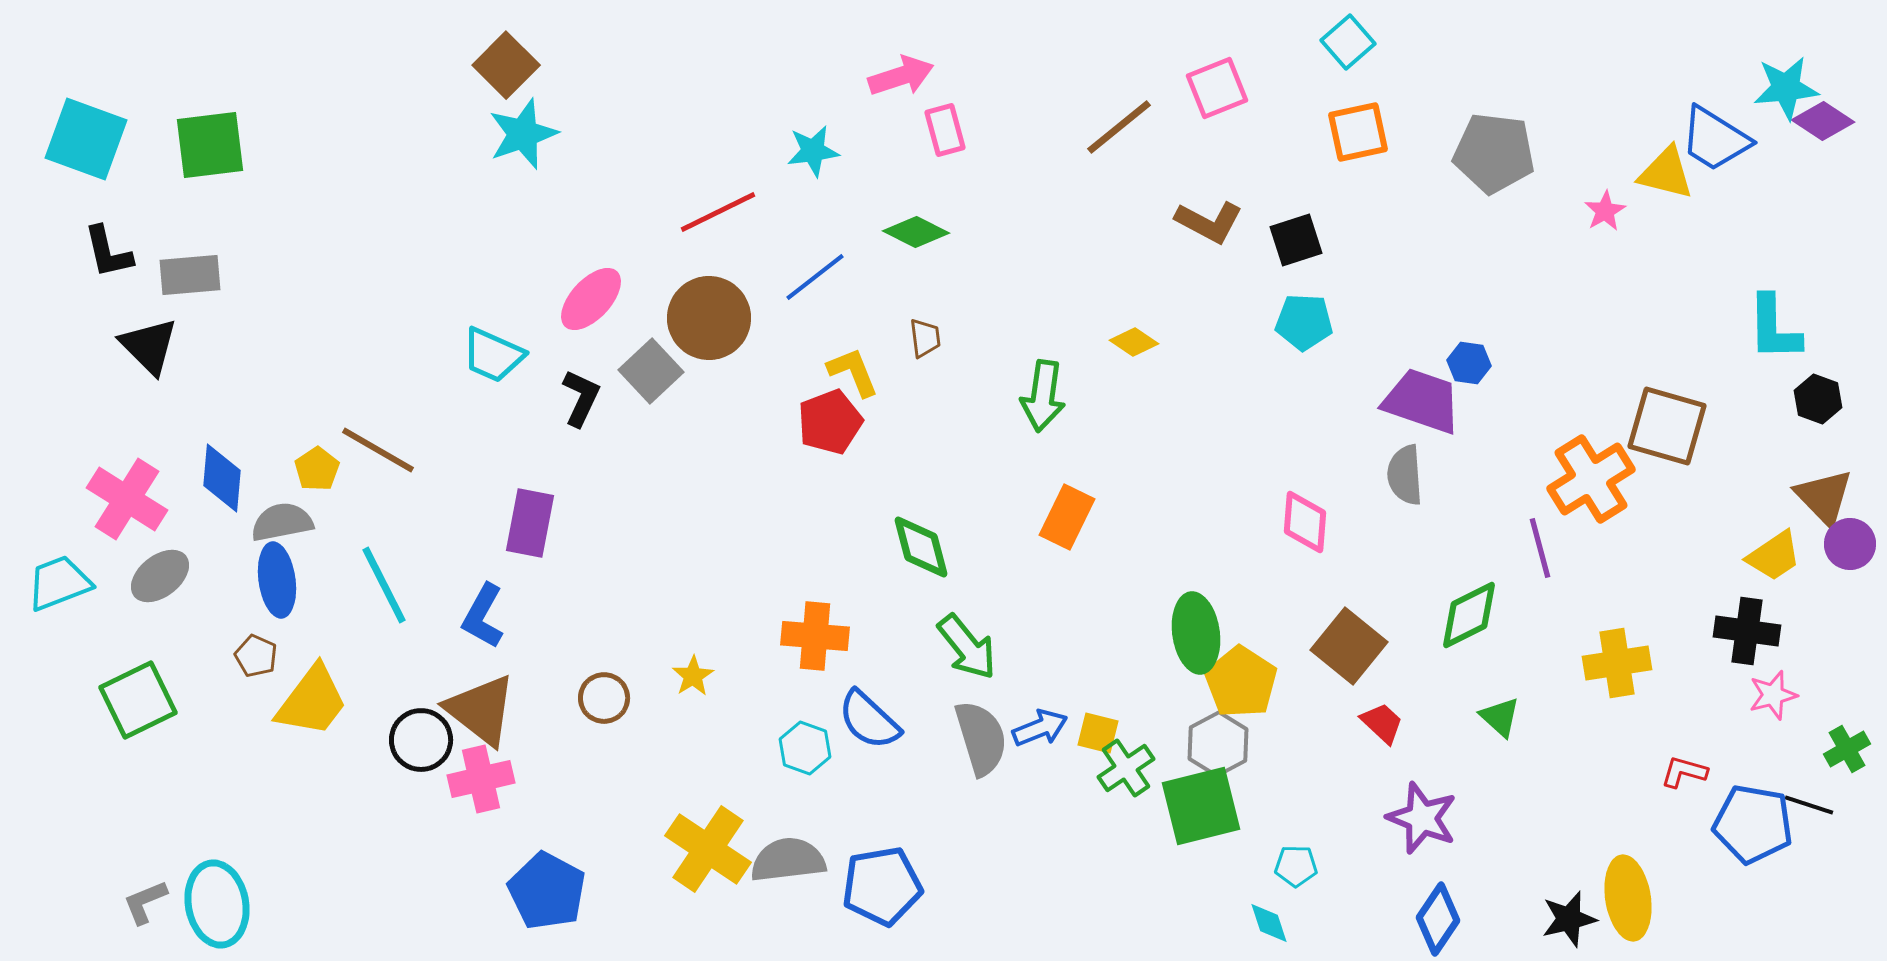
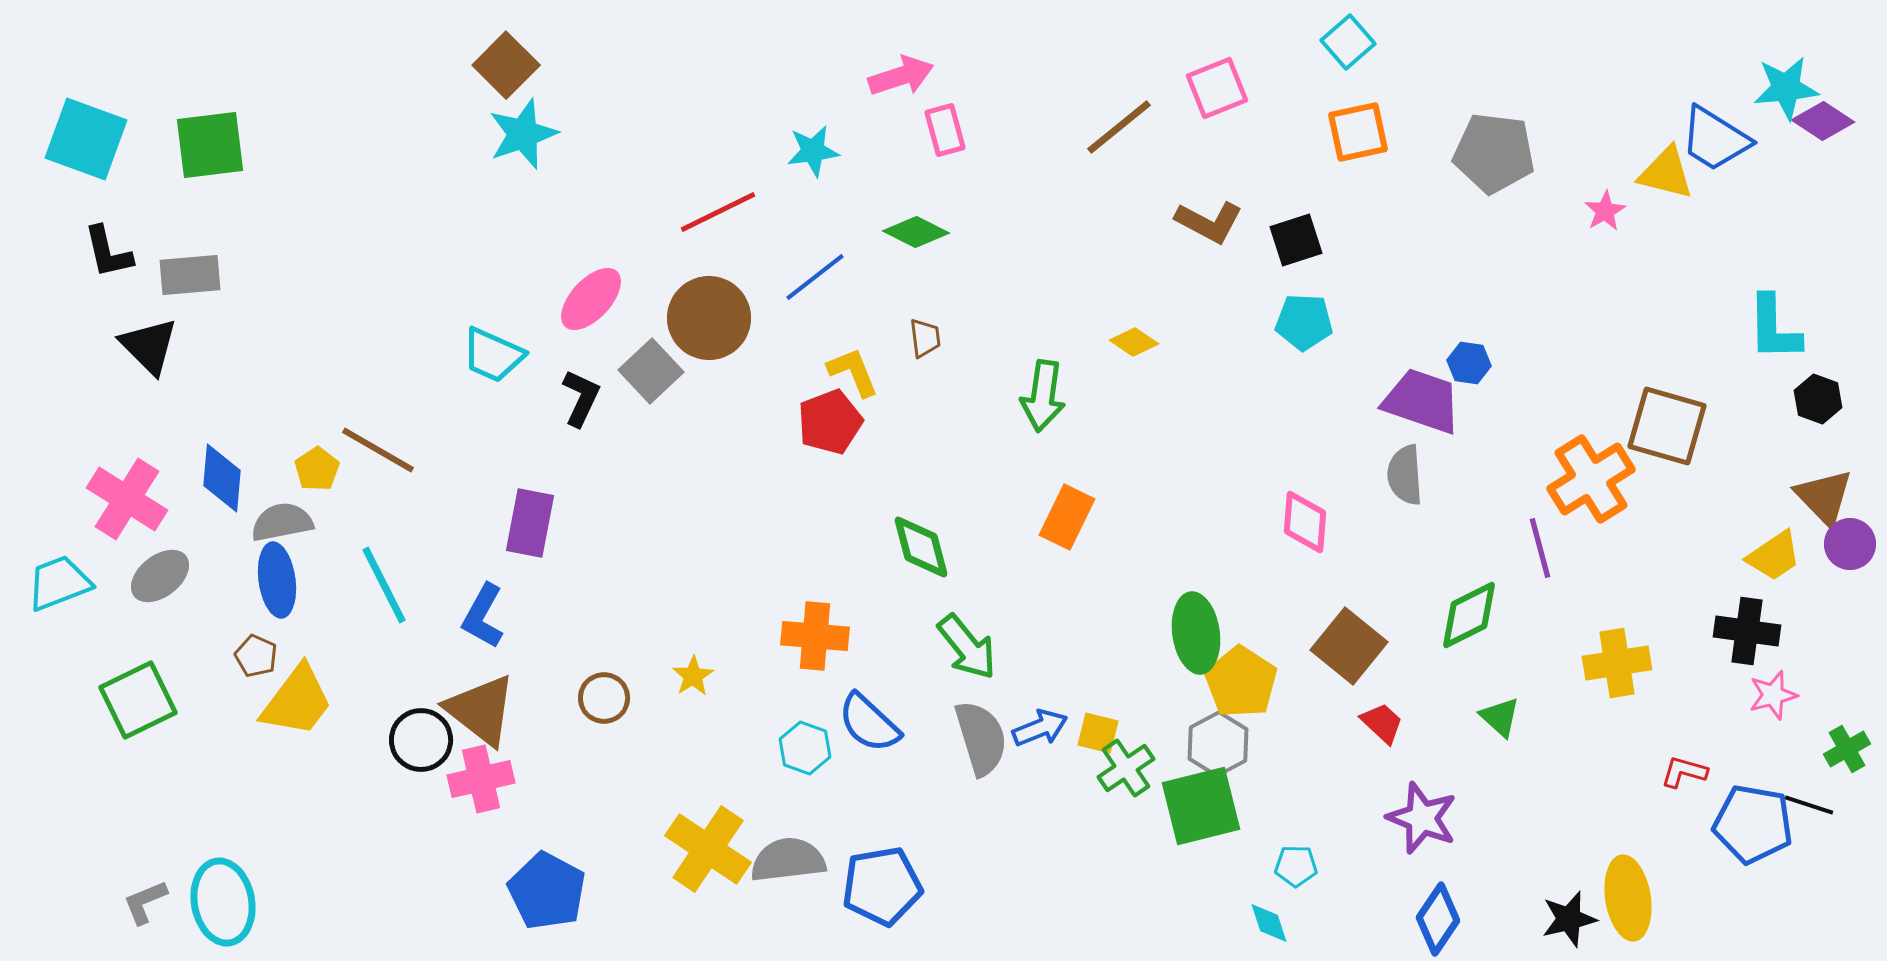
yellow trapezoid at (312, 701): moved 15 px left
blue semicircle at (869, 720): moved 3 px down
cyan ellipse at (217, 904): moved 6 px right, 2 px up
